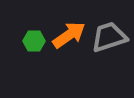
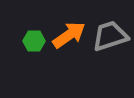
gray trapezoid: moved 1 px right, 1 px up
